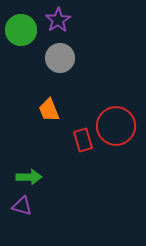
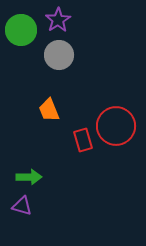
gray circle: moved 1 px left, 3 px up
